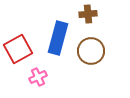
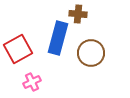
brown cross: moved 10 px left; rotated 12 degrees clockwise
brown circle: moved 2 px down
pink cross: moved 6 px left, 5 px down
